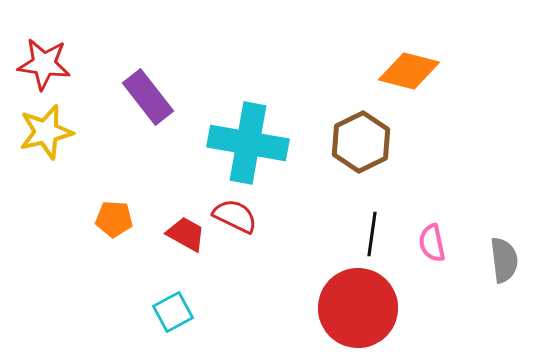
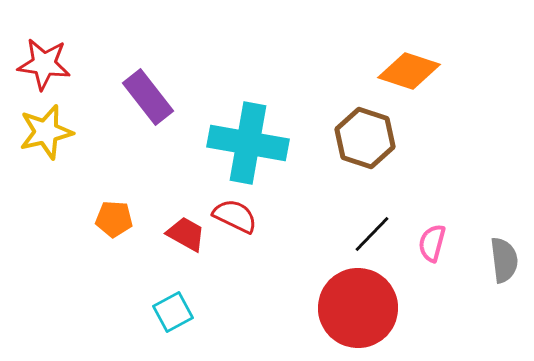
orange diamond: rotated 4 degrees clockwise
brown hexagon: moved 4 px right, 4 px up; rotated 16 degrees counterclockwise
black line: rotated 36 degrees clockwise
pink semicircle: rotated 27 degrees clockwise
